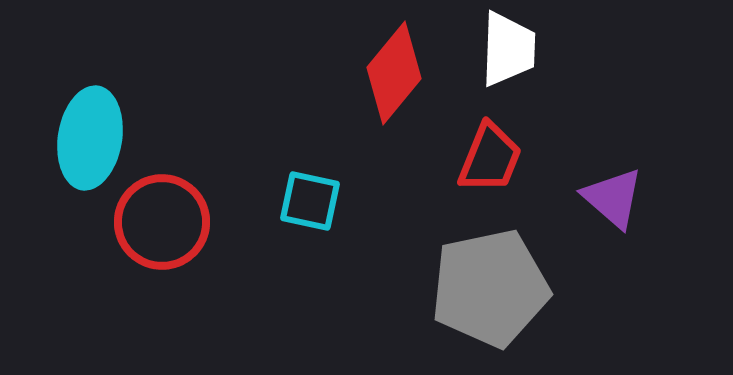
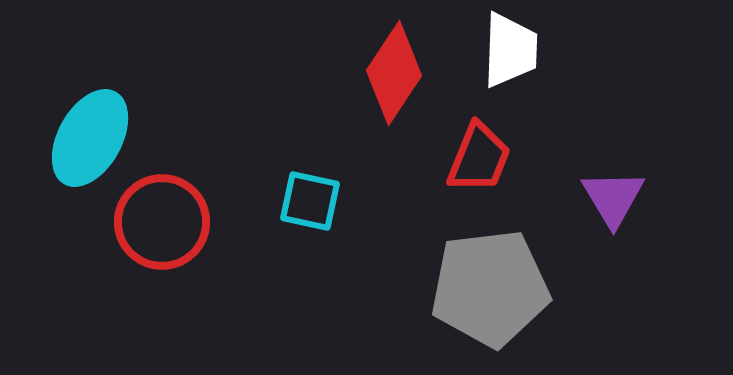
white trapezoid: moved 2 px right, 1 px down
red diamond: rotated 6 degrees counterclockwise
cyan ellipse: rotated 20 degrees clockwise
red trapezoid: moved 11 px left
purple triangle: rotated 18 degrees clockwise
gray pentagon: rotated 5 degrees clockwise
